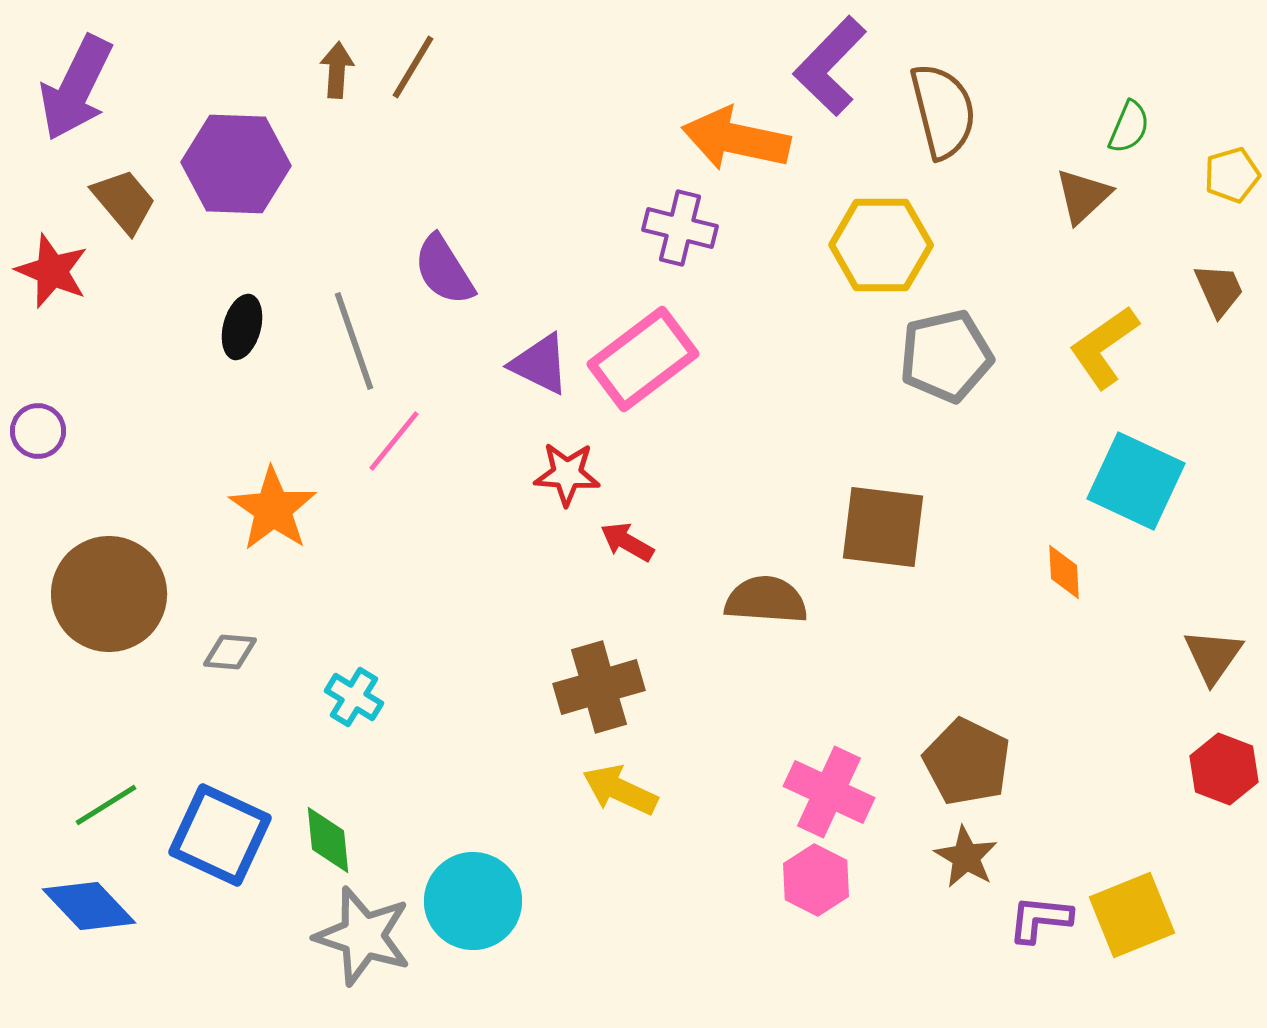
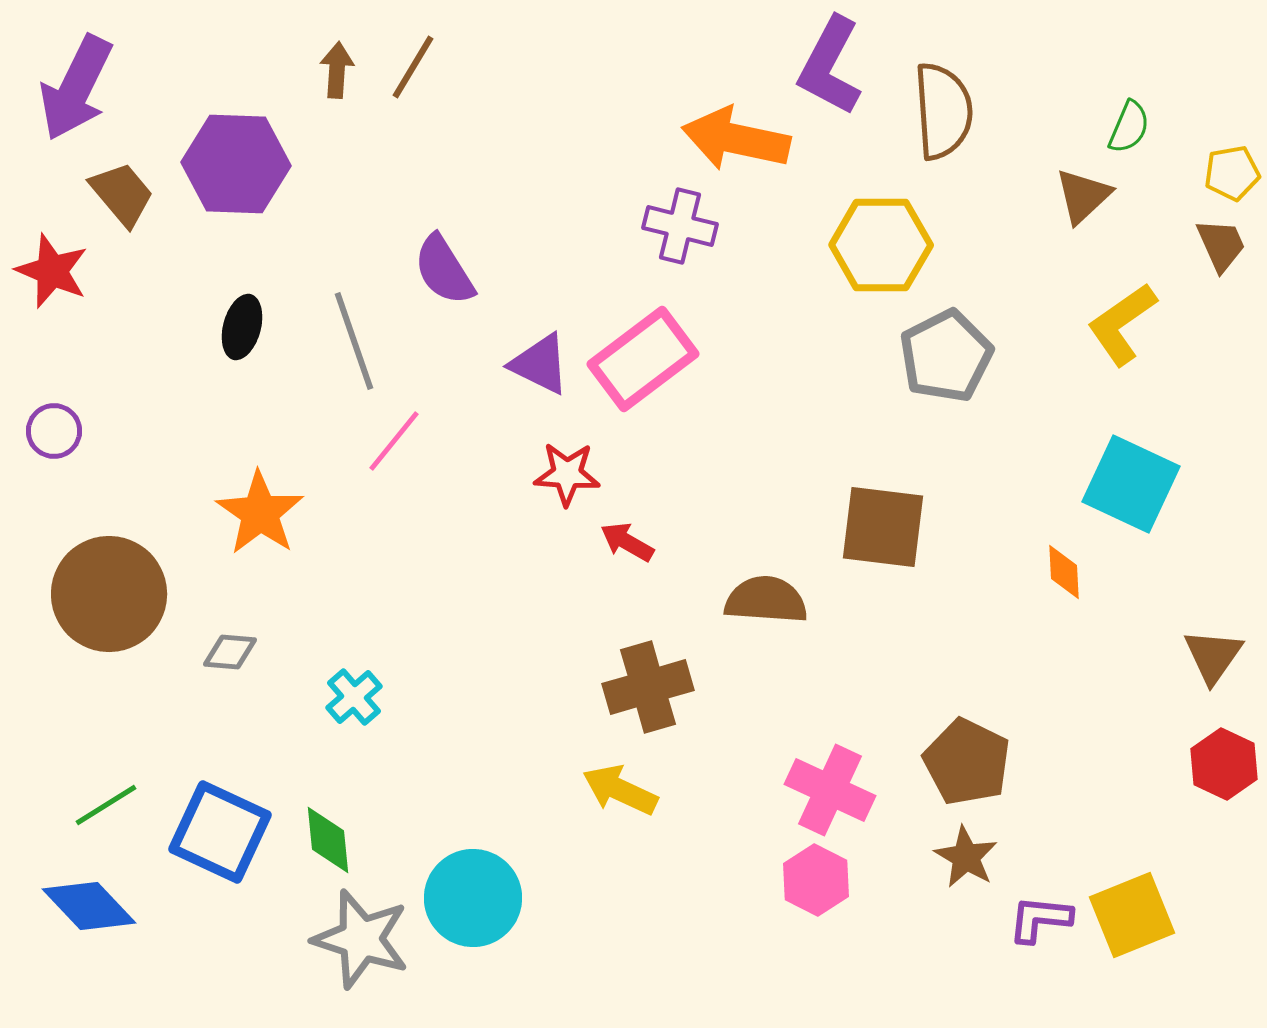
purple L-shape at (830, 66): rotated 16 degrees counterclockwise
brown semicircle at (943, 111): rotated 10 degrees clockwise
yellow pentagon at (1232, 175): moved 2 px up; rotated 6 degrees clockwise
brown trapezoid at (124, 201): moved 2 px left, 7 px up
purple cross at (680, 228): moved 2 px up
brown trapezoid at (1219, 290): moved 2 px right, 45 px up
yellow L-shape at (1104, 347): moved 18 px right, 23 px up
gray pentagon at (946, 356): rotated 14 degrees counterclockwise
purple circle at (38, 431): moved 16 px right
cyan square at (1136, 481): moved 5 px left, 3 px down
orange star at (273, 509): moved 13 px left, 4 px down
brown cross at (599, 687): moved 49 px right
cyan cross at (354, 697): rotated 18 degrees clockwise
red hexagon at (1224, 769): moved 5 px up; rotated 4 degrees clockwise
pink cross at (829, 792): moved 1 px right, 2 px up
blue square at (220, 835): moved 3 px up
cyan circle at (473, 901): moved 3 px up
gray star at (363, 936): moved 2 px left, 3 px down
